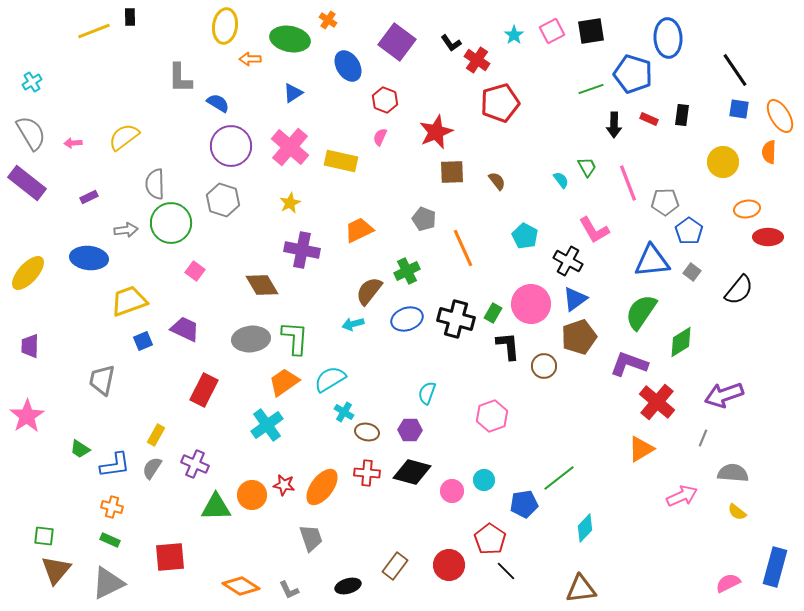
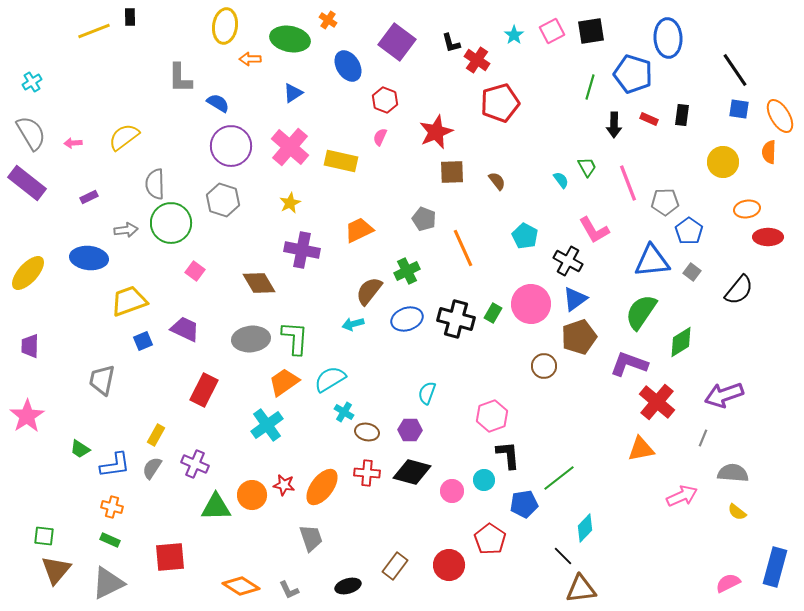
black L-shape at (451, 43): rotated 20 degrees clockwise
green line at (591, 89): moved 1 px left, 2 px up; rotated 55 degrees counterclockwise
brown diamond at (262, 285): moved 3 px left, 2 px up
black L-shape at (508, 346): moved 109 px down
orange triangle at (641, 449): rotated 20 degrees clockwise
black line at (506, 571): moved 57 px right, 15 px up
